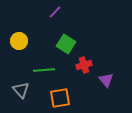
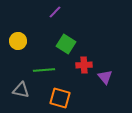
yellow circle: moved 1 px left
red cross: rotated 14 degrees clockwise
purple triangle: moved 1 px left, 3 px up
gray triangle: rotated 36 degrees counterclockwise
orange square: rotated 25 degrees clockwise
